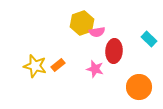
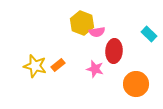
yellow hexagon: rotated 20 degrees counterclockwise
cyan rectangle: moved 5 px up
orange circle: moved 3 px left, 3 px up
